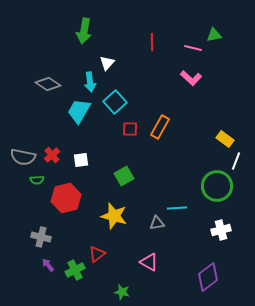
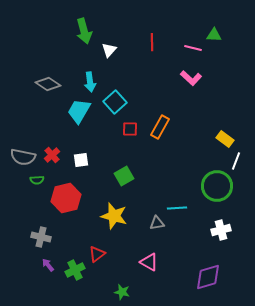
green arrow: rotated 25 degrees counterclockwise
green triangle: rotated 14 degrees clockwise
white triangle: moved 2 px right, 13 px up
purple diamond: rotated 20 degrees clockwise
